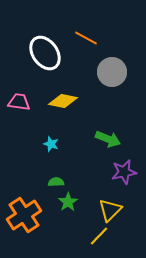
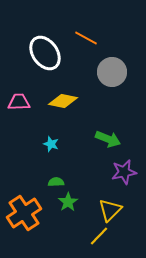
pink trapezoid: rotated 10 degrees counterclockwise
orange cross: moved 2 px up
